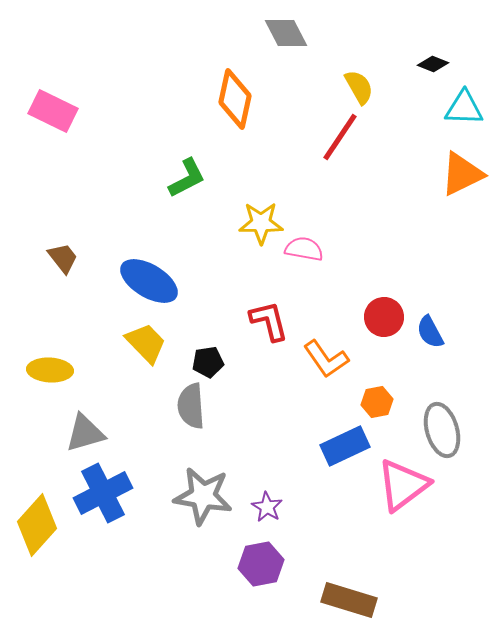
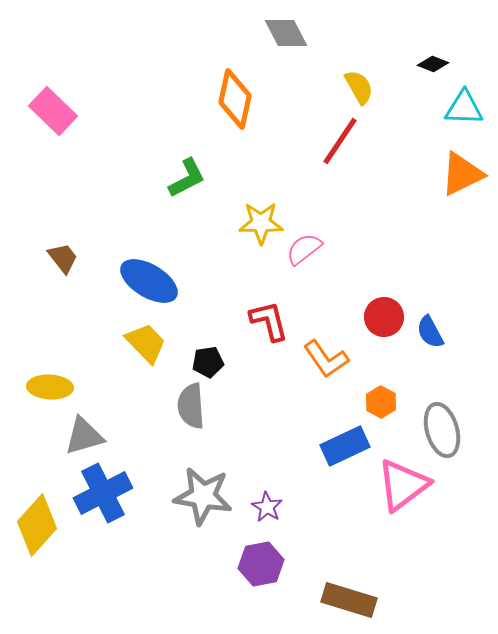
pink rectangle: rotated 18 degrees clockwise
red line: moved 4 px down
pink semicircle: rotated 48 degrees counterclockwise
yellow ellipse: moved 17 px down
orange hexagon: moved 4 px right; rotated 20 degrees counterclockwise
gray triangle: moved 1 px left, 3 px down
